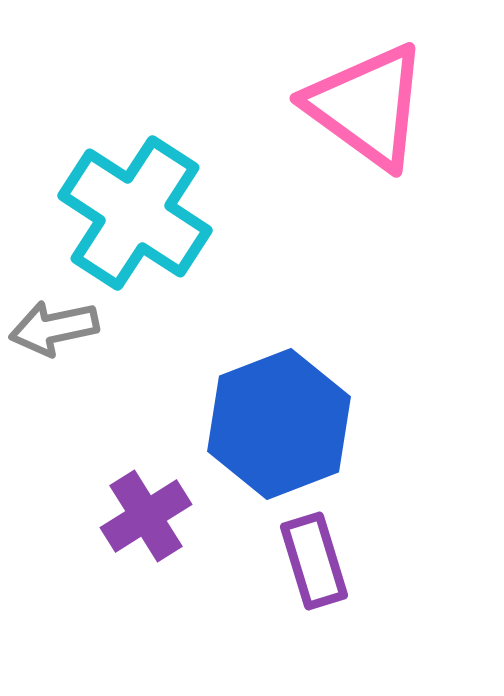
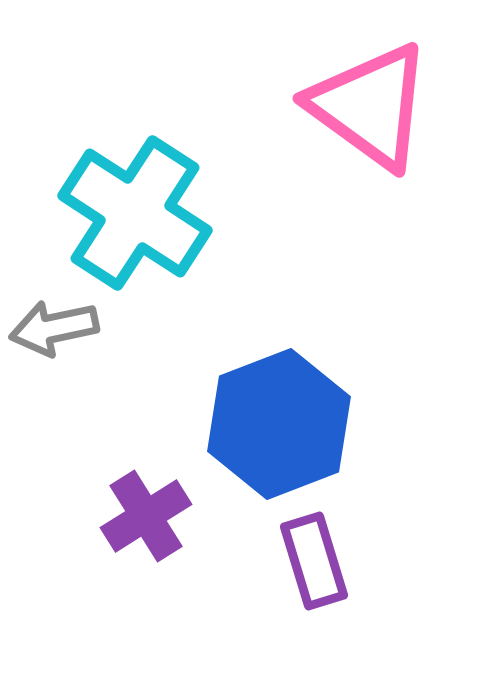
pink triangle: moved 3 px right
